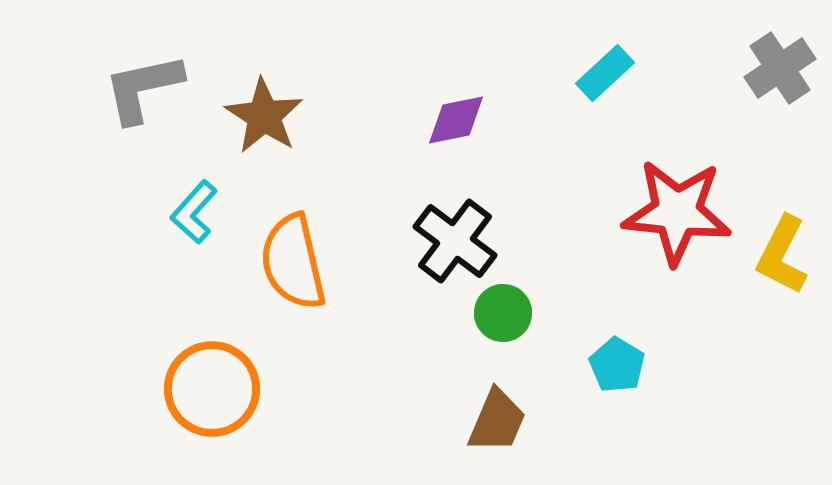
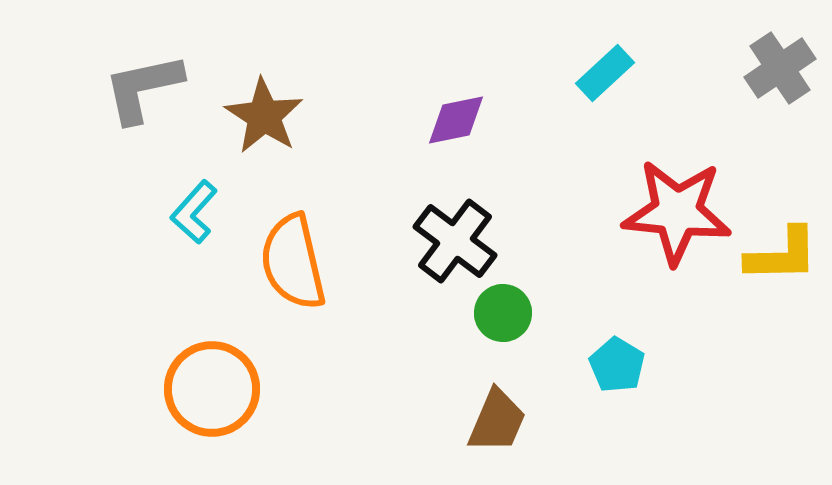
yellow L-shape: rotated 118 degrees counterclockwise
